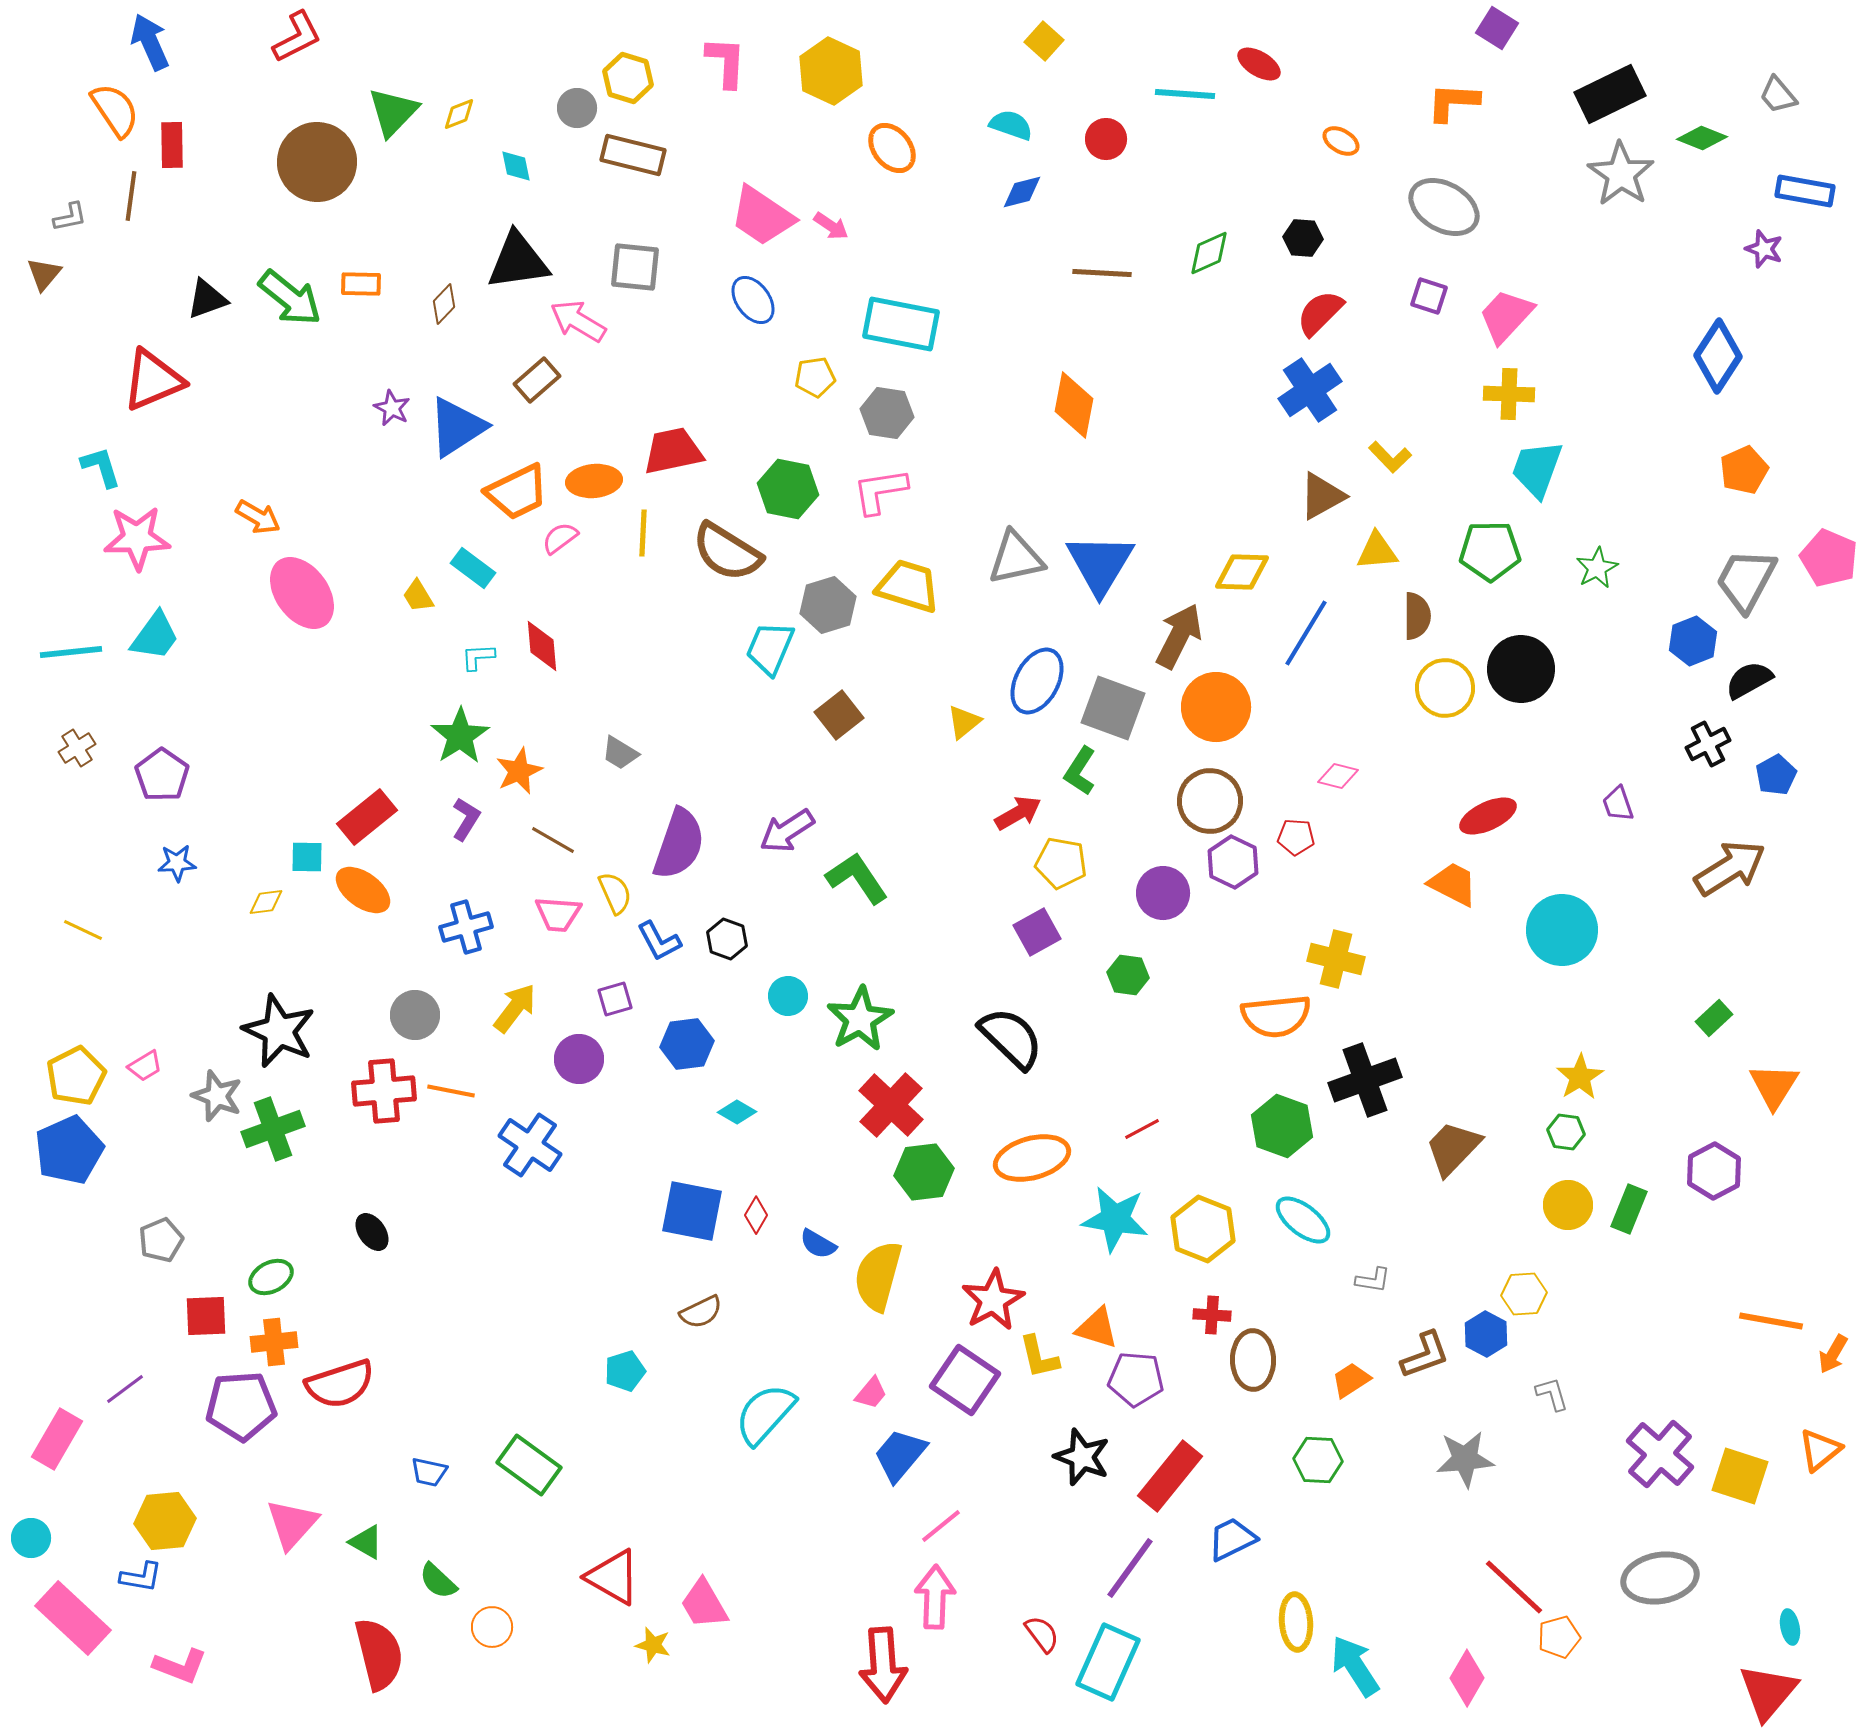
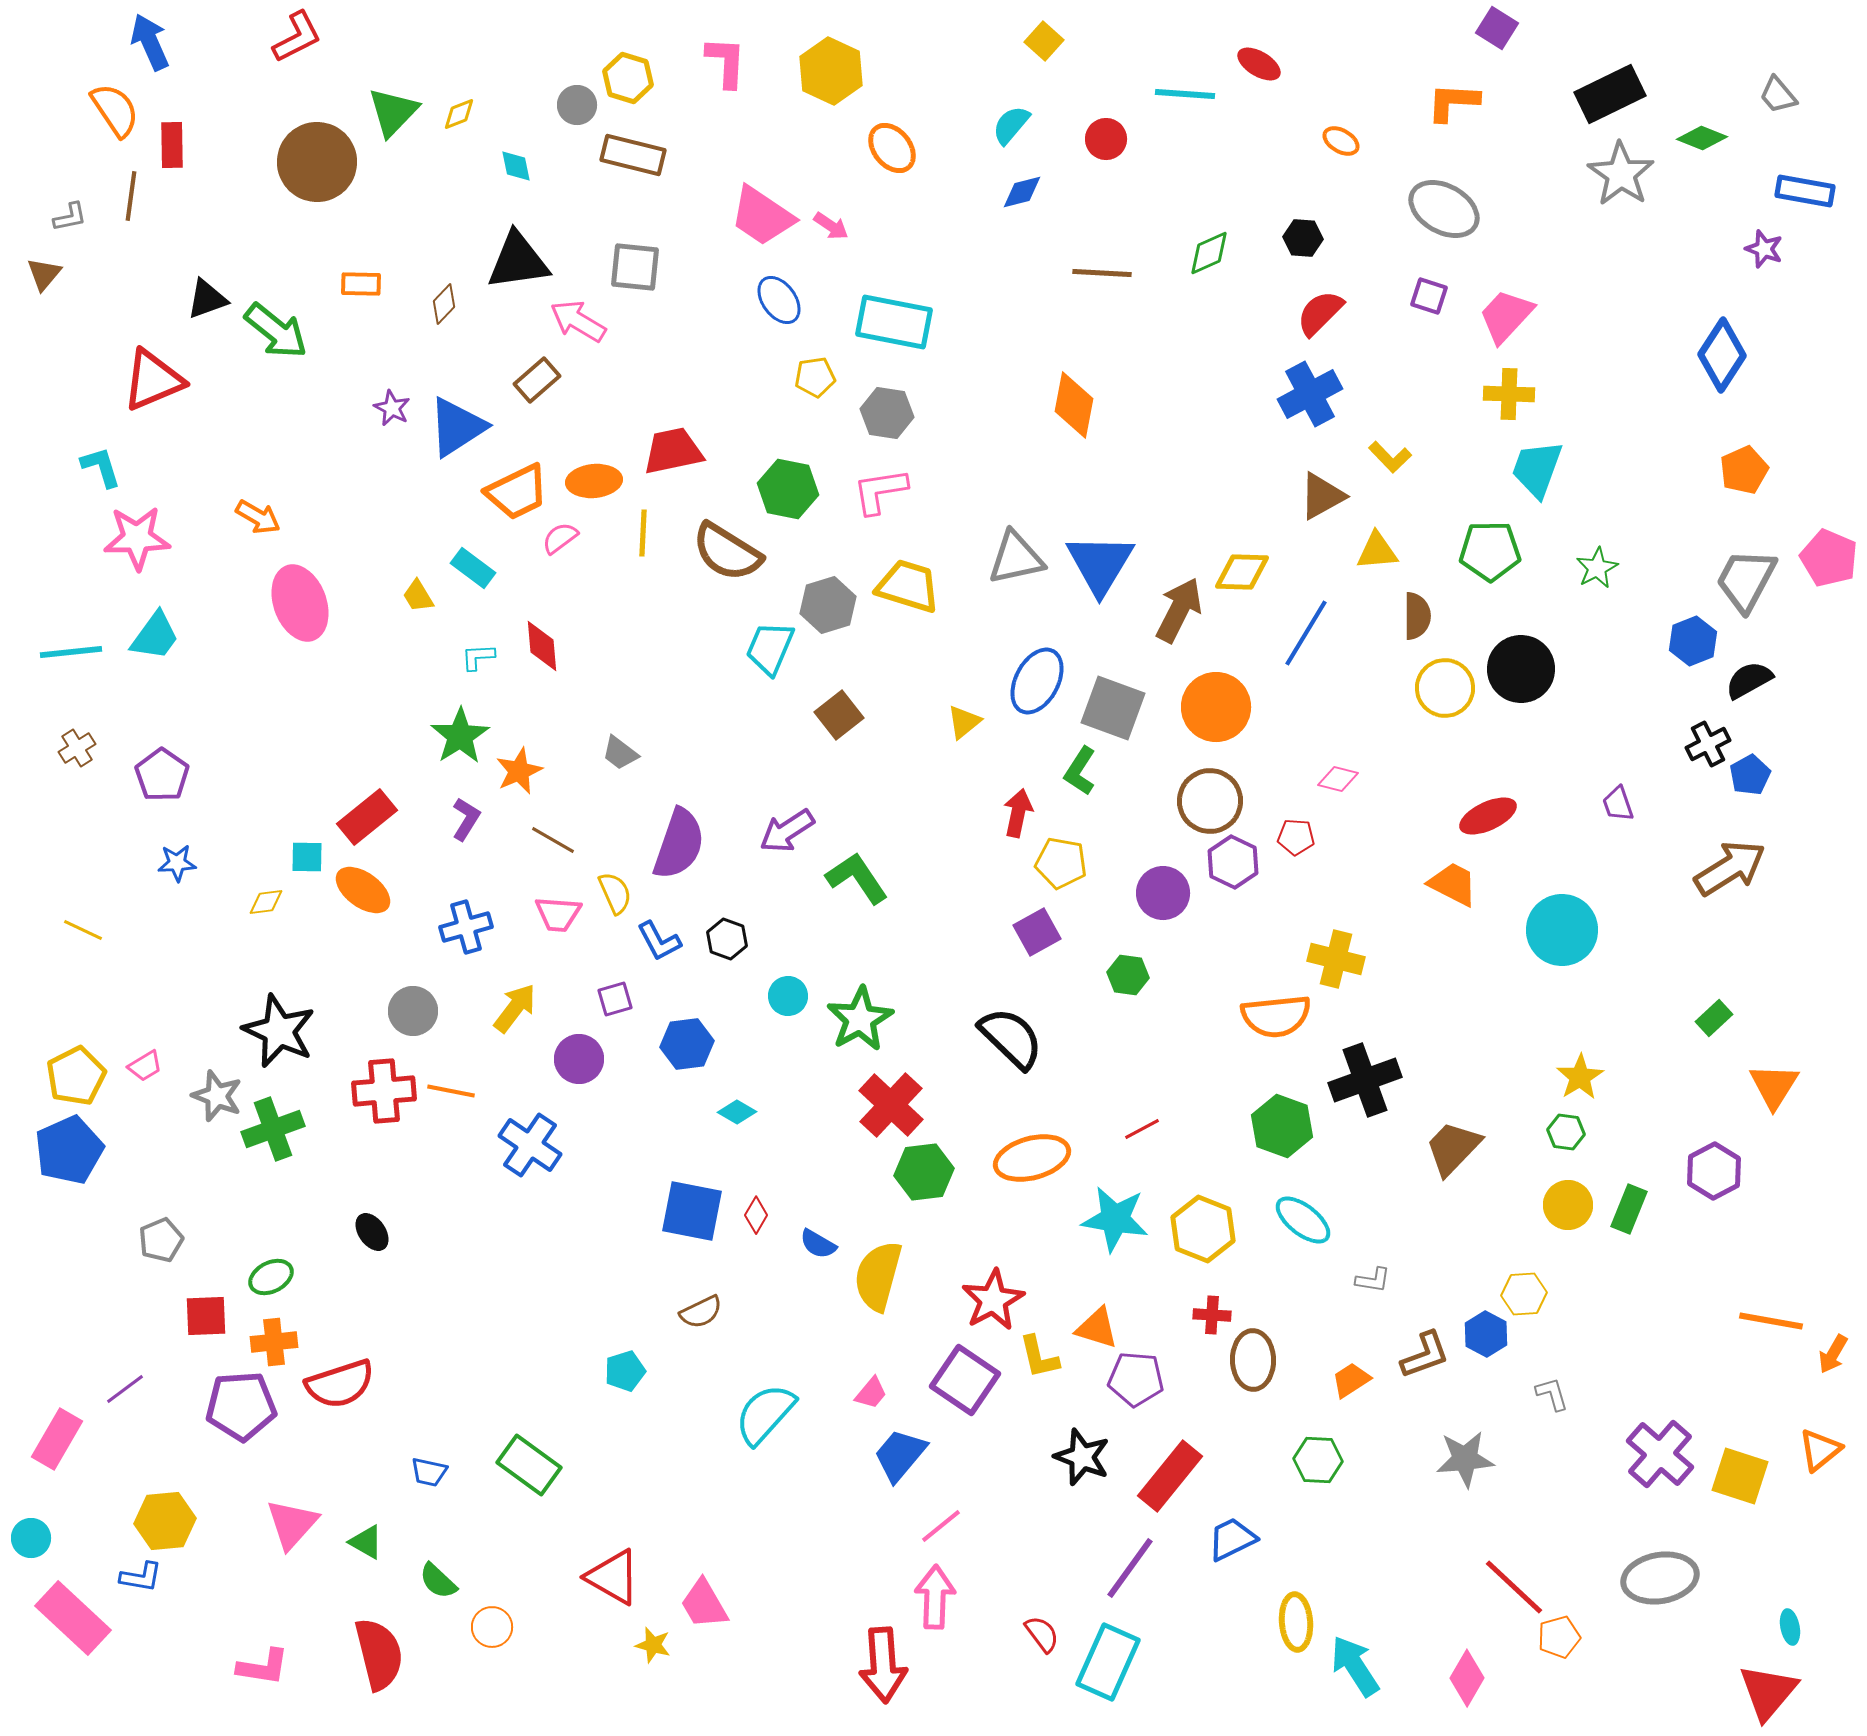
gray circle at (577, 108): moved 3 px up
cyan semicircle at (1011, 125): rotated 69 degrees counterclockwise
gray ellipse at (1444, 207): moved 2 px down
green arrow at (290, 298): moved 14 px left, 33 px down
blue ellipse at (753, 300): moved 26 px right
cyan rectangle at (901, 324): moved 7 px left, 2 px up
blue diamond at (1718, 356): moved 4 px right, 1 px up
blue cross at (1310, 390): moved 4 px down; rotated 6 degrees clockwise
pink ellipse at (302, 593): moved 2 px left, 10 px down; rotated 16 degrees clockwise
brown arrow at (1179, 636): moved 26 px up
gray trapezoid at (620, 753): rotated 6 degrees clockwise
blue pentagon at (1776, 775): moved 26 px left
pink diamond at (1338, 776): moved 3 px down
red arrow at (1018, 813): rotated 48 degrees counterclockwise
gray circle at (415, 1015): moved 2 px left, 4 px up
pink L-shape at (180, 1666): moved 83 px right, 1 px down; rotated 12 degrees counterclockwise
